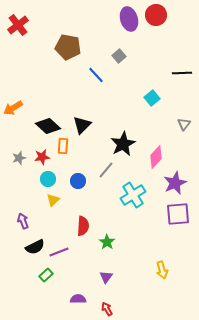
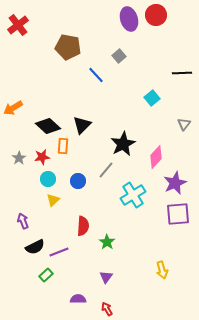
gray star: rotated 16 degrees counterclockwise
